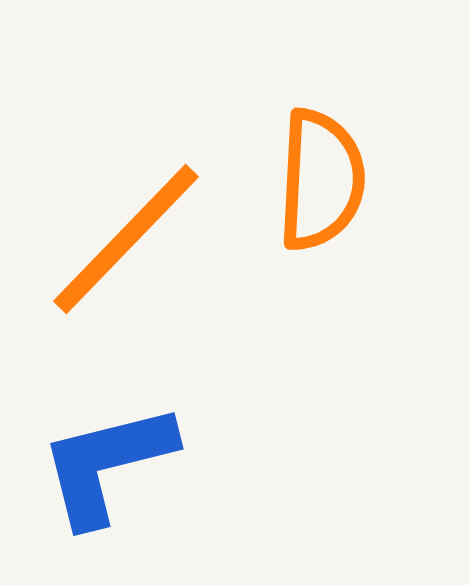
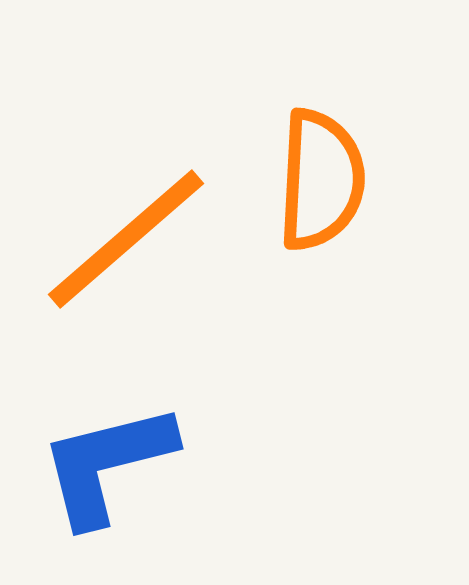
orange line: rotated 5 degrees clockwise
